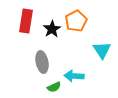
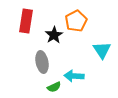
black star: moved 2 px right, 6 px down
